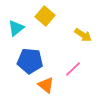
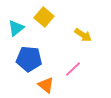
yellow square: moved 1 px left, 1 px down
blue pentagon: moved 1 px left, 2 px up
